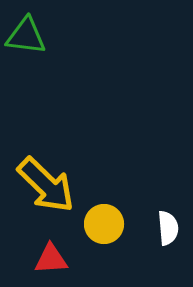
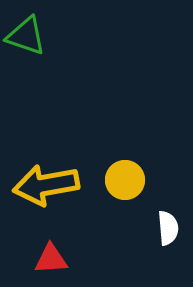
green triangle: rotated 12 degrees clockwise
yellow arrow: rotated 126 degrees clockwise
yellow circle: moved 21 px right, 44 px up
